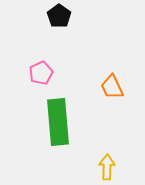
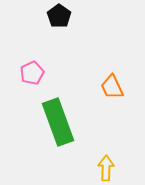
pink pentagon: moved 9 px left
green rectangle: rotated 15 degrees counterclockwise
yellow arrow: moved 1 px left, 1 px down
